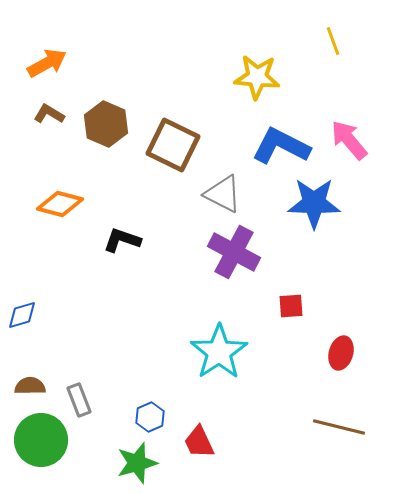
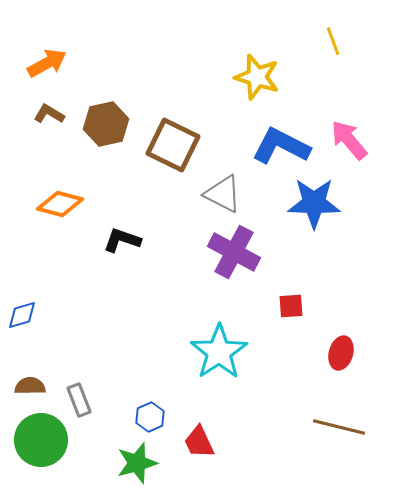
yellow star: rotated 12 degrees clockwise
brown hexagon: rotated 24 degrees clockwise
